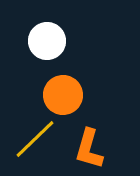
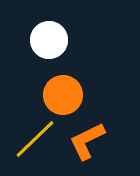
white circle: moved 2 px right, 1 px up
orange L-shape: moved 2 px left, 8 px up; rotated 48 degrees clockwise
